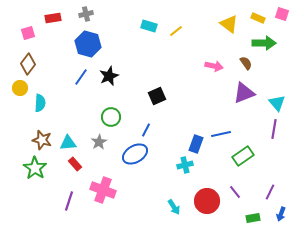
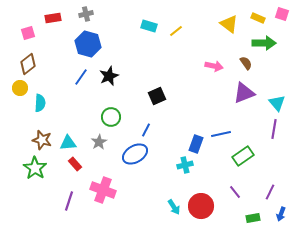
brown diamond at (28, 64): rotated 15 degrees clockwise
red circle at (207, 201): moved 6 px left, 5 px down
